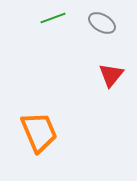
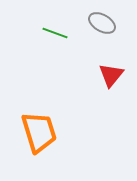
green line: moved 2 px right, 15 px down; rotated 40 degrees clockwise
orange trapezoid: rotated 6 degrees clockwise
